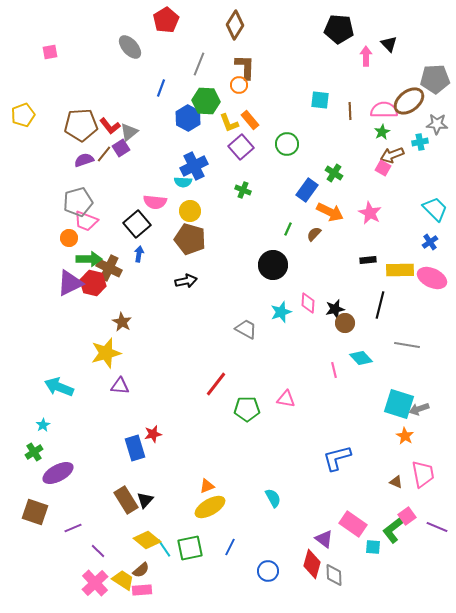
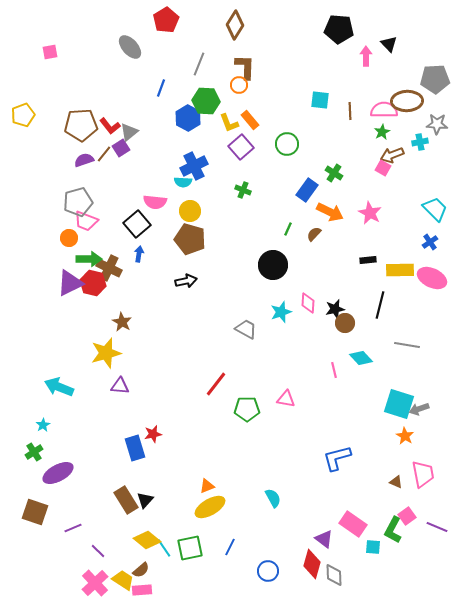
brown ellipse at (409, 101): moved 2 px left; rotated 36 degrees clockwise
green L-shape at (393, 530): rotated 24 degrees counterclockwise
